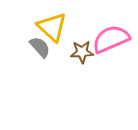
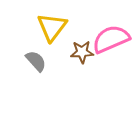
yellow triangle: rotated 24 degrees clockwise
gray semicircle: moved 4 px left, 14 px down
